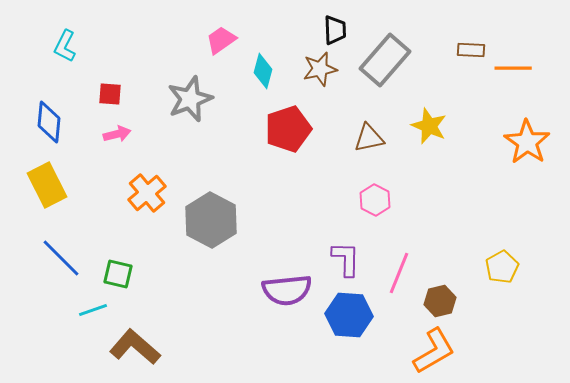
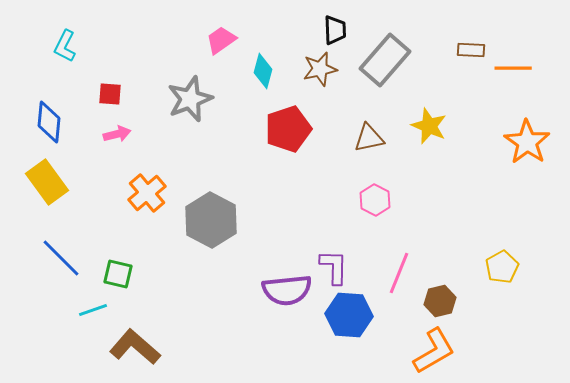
yellow rectangle: moved 3 px up; rotated 9 degrees counterclockwise
purple L-shape: moved 12 px left, 8 px down
